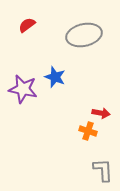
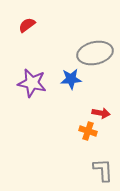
gray ellipse: moved 11 px right, 18 px down
blue star: moved 16 px right, 2 px down; rotated 25 degrees counterclockwise
purple star: moved 9 px right, 6 px up
